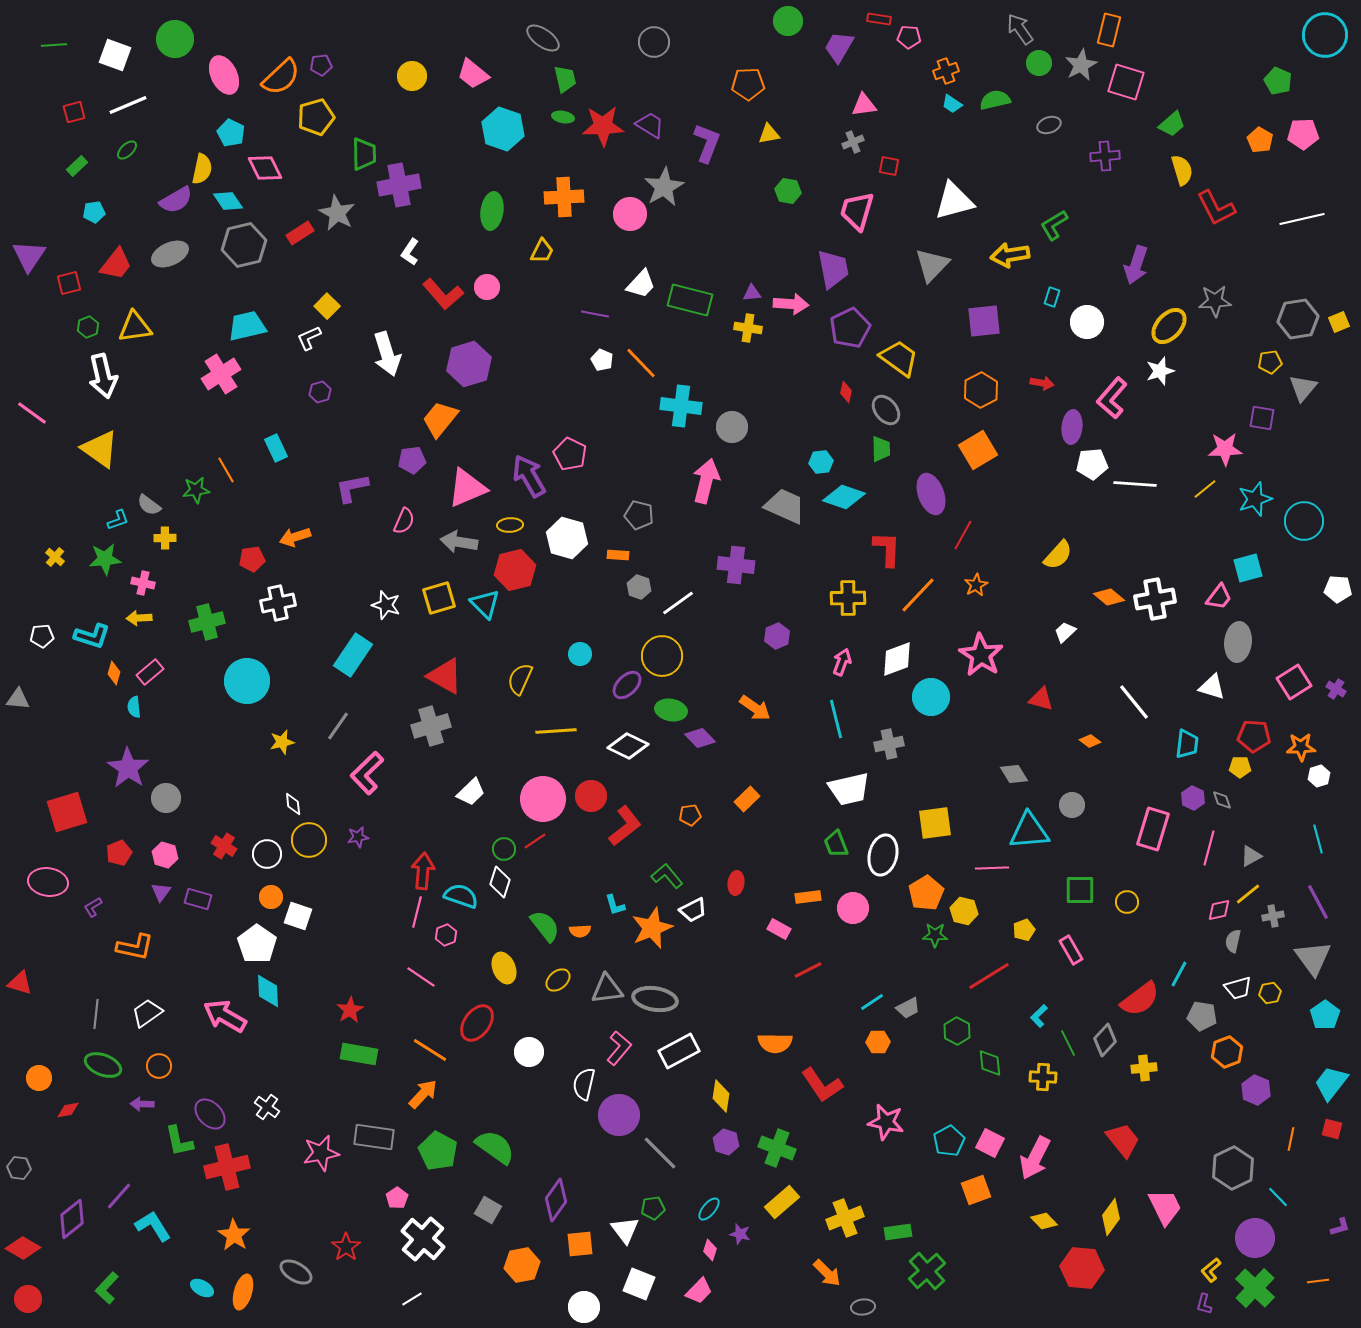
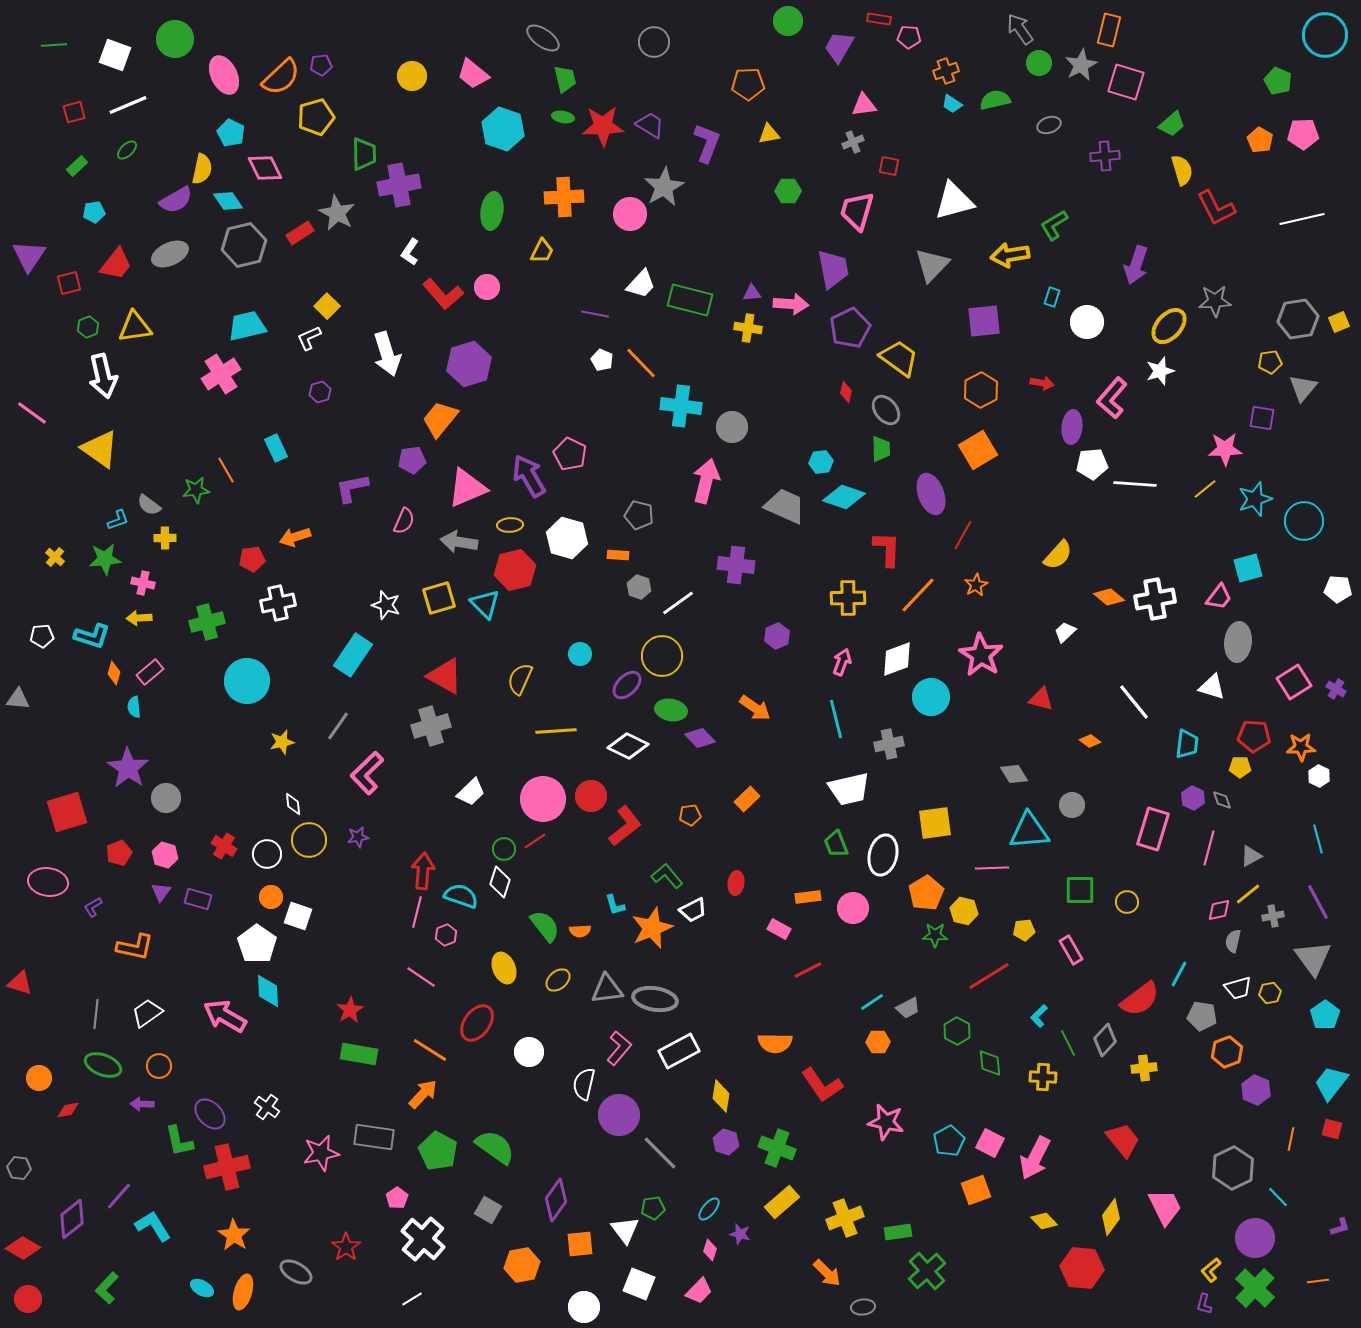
green hexagon at (788, 191): rotated 10 degrees counterclockwise
white hexagon at (1319, 776): rotated 15 degrees counterclockwise
yellow pentagon at (1024, 930): rotated 15 degrees clockwise
